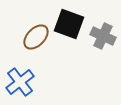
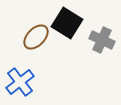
black square: moved 2 px left, 1 px up; rotated 12 degrees clockwise
gray cross: moved 1 px left, 4 px down
